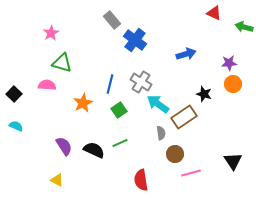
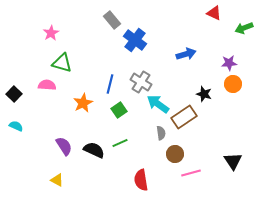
green arrow: moved 1 px down; rotated 36 degrees counterclockwise
